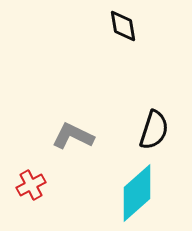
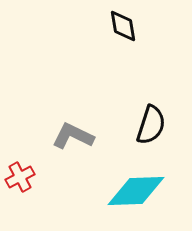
black semicircle: moved 3 px left, 5 px up
red cross: moved 11 px left, 8 px up
cyan diamond: moved 1 px left, 2 px up; rotated 40 degrees clockwise
